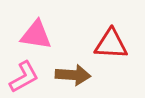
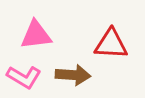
pink triangle: rotated 16 degrees counterclockwise
pink L-shape: rotated 60 degrees clockwise
